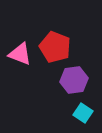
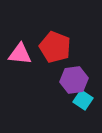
pink triangle: rotated 15 degrees counterclockwise
cyan square: moved 13 px up
